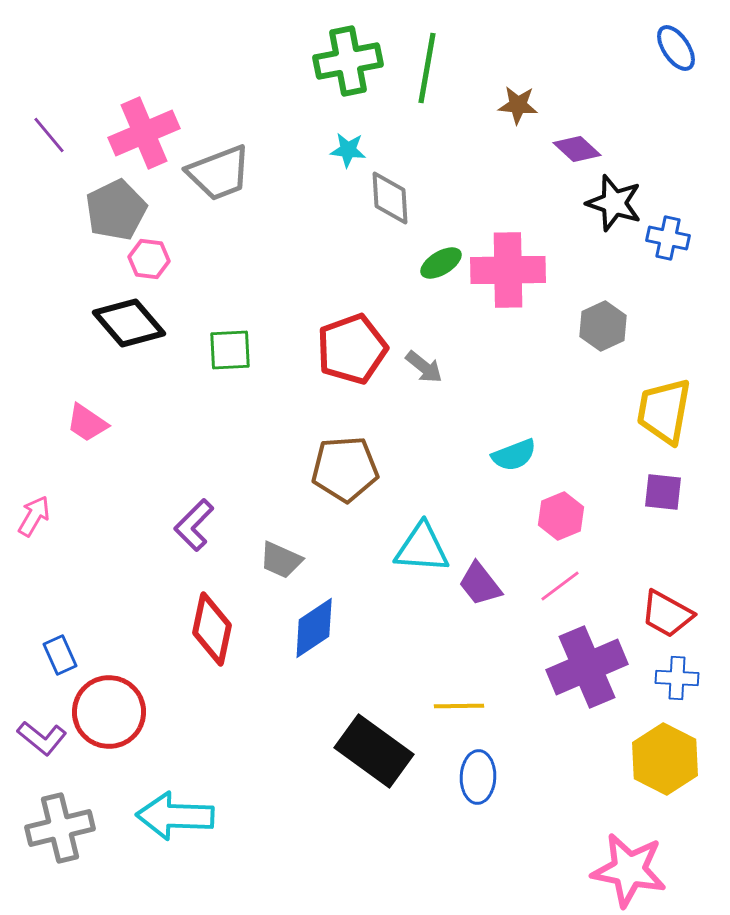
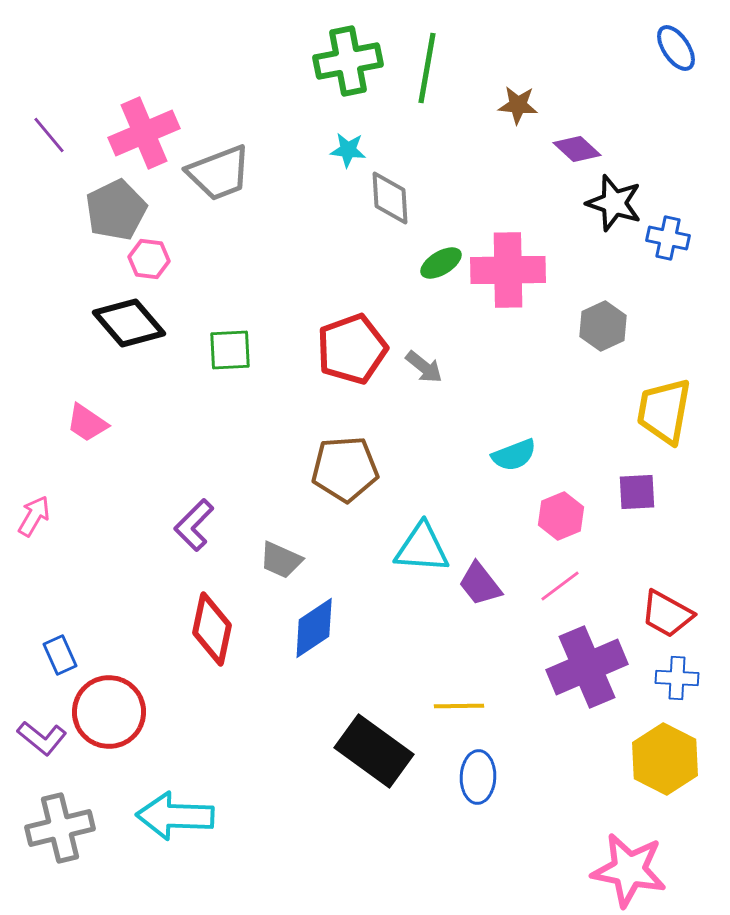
purple square at (663, 492): moved 26 px left; rotated 9 degrees counterclockwise
